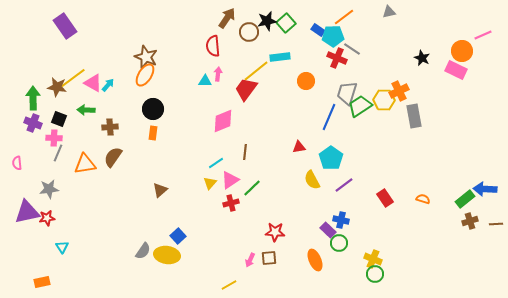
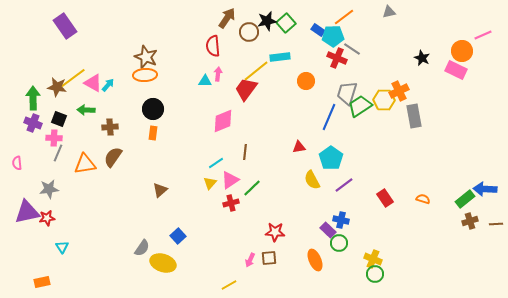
orange ellipse at (145, 75): rotated 55 degrees clockwise
gray semicircle at (143, 251): moved 1 px left, 3 px up
yellow ellipse at (167, 255): moved 4 px left, 8 px down; rotated 10 degrees clockwise
